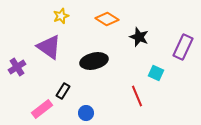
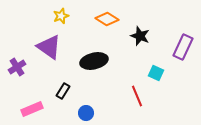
black star: moved 1 px right, 1 px up
pink rectangle: moved 10 px left; rotated 15 degrees clockwise
